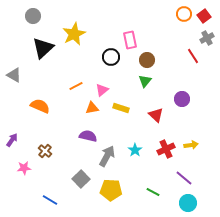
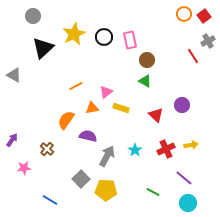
gray cross: moved 1 px right, 3 px down
black circle: moved 7 px left, 20 px up
green triangle: rotated 40 degrees counterclockwise
pink triangle: moved 4 px right, 2 px down
purple circle: moved 6 px down
orange semicircle: moved 26 px right, 14 px down; rotated 78 degrees counterclockwise
brown cross: moved 2 px right, 2 px up
yellow pentagon: moved 5 px left
